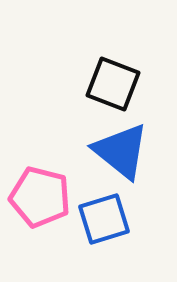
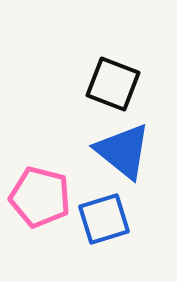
blue triangle: moved 2 px right
